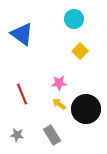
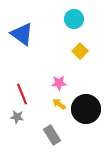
gray star: moved 18 px up
